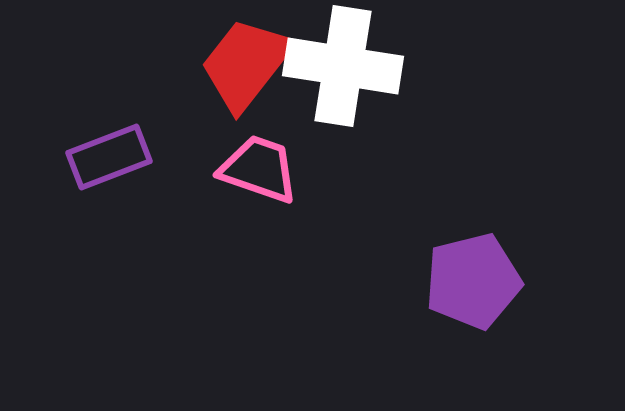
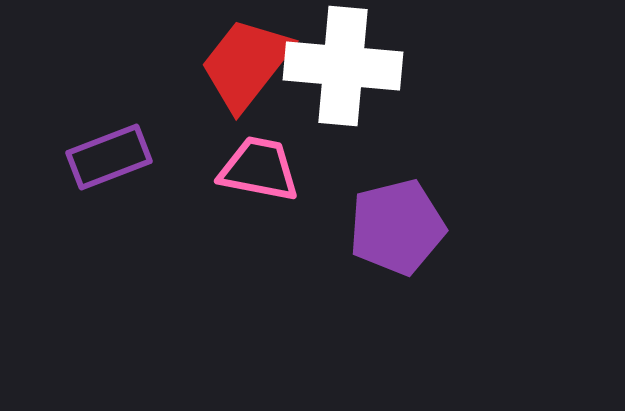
white cross: rotated 4 degrees counterclockwise
pink trapezoid: rotated 8 degrees counterclockwise
purple pentagon: moved 76 px left, 54 px up
